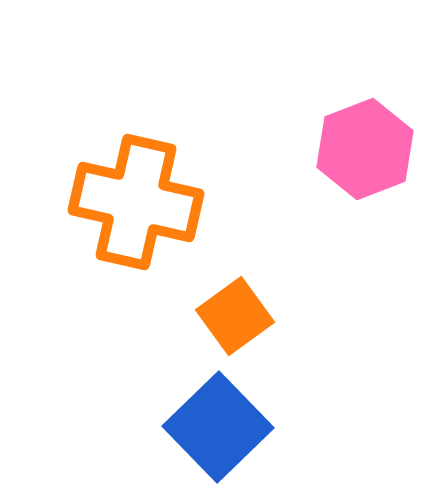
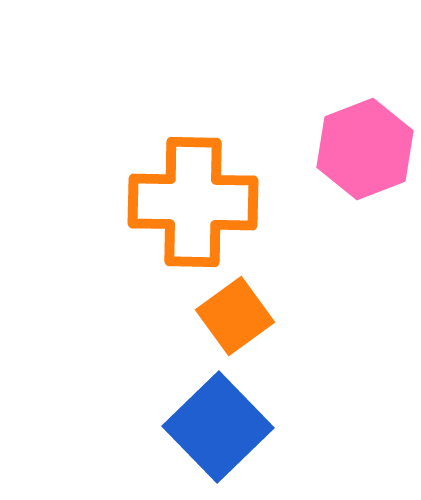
orange cross: moved 57 px right; rotated 12 degrees counterclockwise
